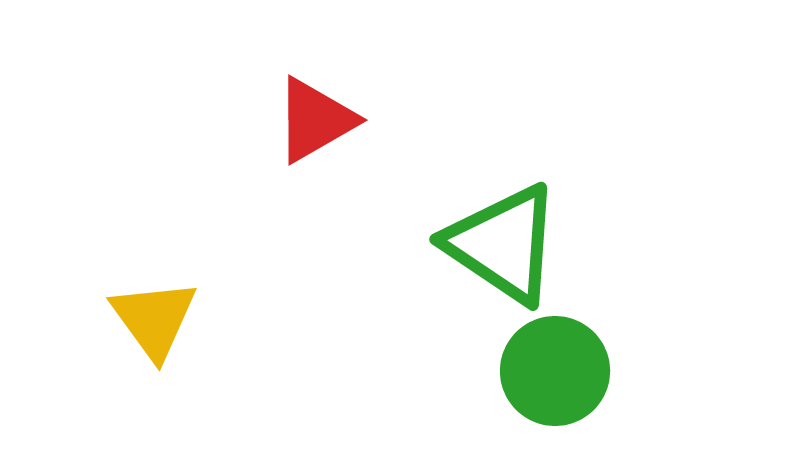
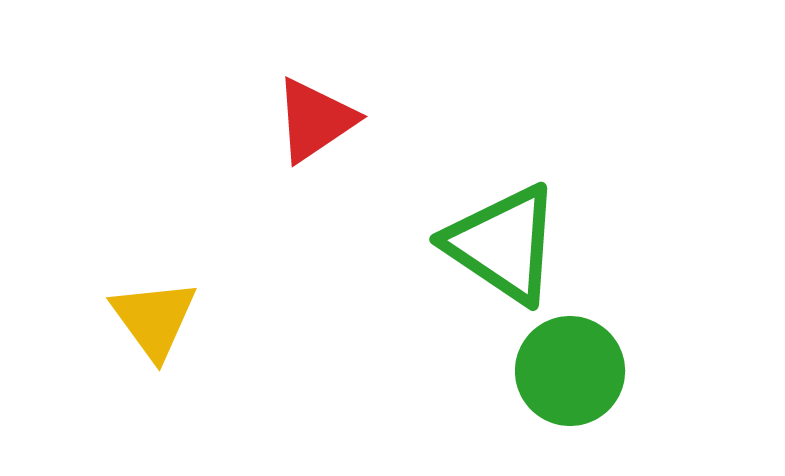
red triangle: rotated 4 degrees counterclockwise
green circle: moved 15 px right
